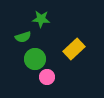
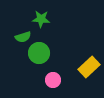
yellow rectangle: moved 15 px right, 18 px down
green circle: moved 4 px right, 6 px up
pink circle: moved 6 px right, 3 px down
